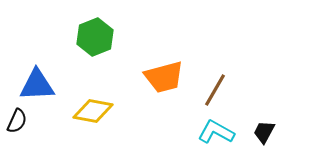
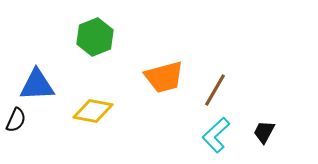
black semicircle: moved 1 px left, 1 px up
cyan L-shape: moved 3 px down; rotated 72 degrees counterclockwise
